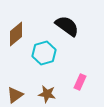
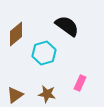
pink rectangle: moved 1 px down
